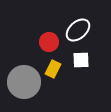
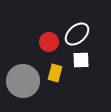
white ellipse: moved 1 px left, 4 px down
yellow rectangle: moved 2 px right, 4 px down; rotated 12 degrees counterclockwise
gray circle: moved 1 px left, 1 px up
